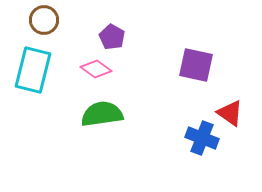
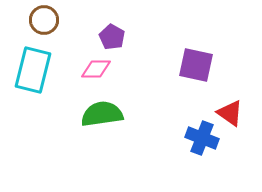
pink diamond: rotated 36 degrees counterclockwise
